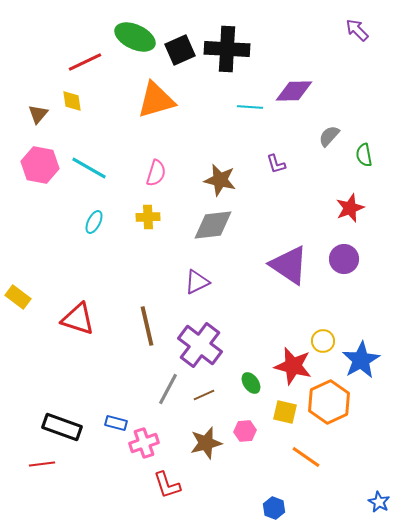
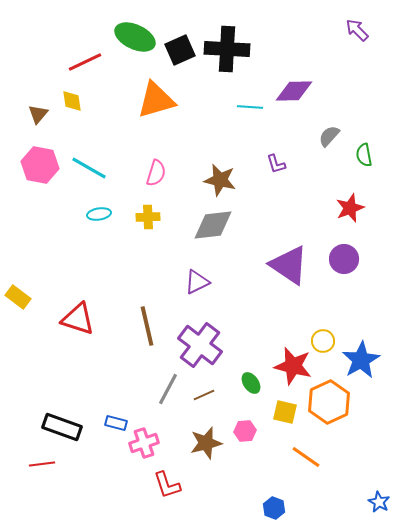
cyan ellipse at (94, 222): moved 5 px right, 8 px up; rotated 55 degrees clockwise
